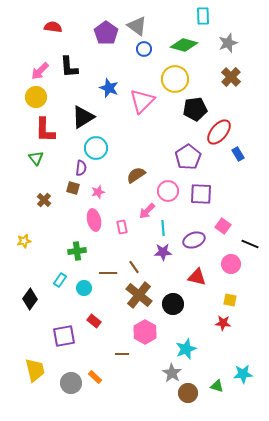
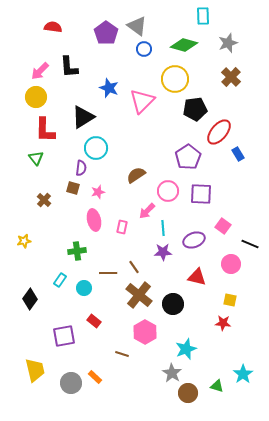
pink rectangle at (122, 227): rotated 24 degrees clockwise
brown line at (122, 354): rotated 16 degrees clockwise
cyan star at (243, 374): rotated 30 degrees counterclockwise
